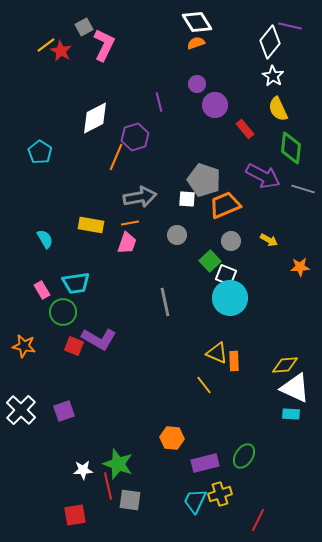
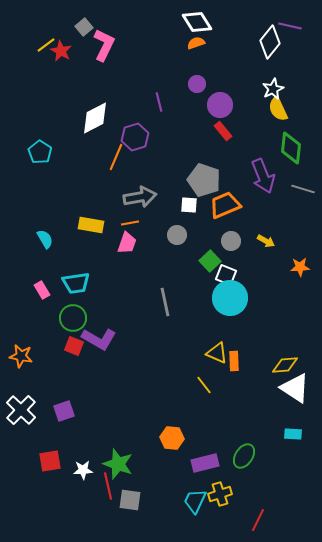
gray square at (84, 27): rotated 12 degrees counterclockwise
white star at (273, 76): moved 13 px down; rotated 15 degrees clockwise
purple circle at (215, 105): moved 5 px right
red rectangle at (245, 129): moved 22 px left, 2 px down
purple arrow at (263, 176): rotated 40 degrees clockwise
white square at (187, 199): moved 2 px right, 6 px down
yellow arrow at (269, 240): moved 3 px left, 1 px down
green circle at (63, 312): moved 10 px right, 6 px down
orange star at (24, 346): moved 3 px left, 10 px down
white triangle at (295, 388): rotated 8 degrees clockwise
cyan rectangle at (291, 414): moved 2 px right, 20 px down
red square at (75, 515): moved 25 px left, 54 px up
